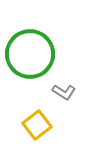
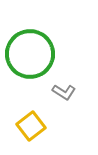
yellow square: moved 6 px left, 1 px down
